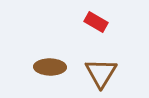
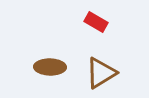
brown triangle: rotated 28 degrees clockwise
